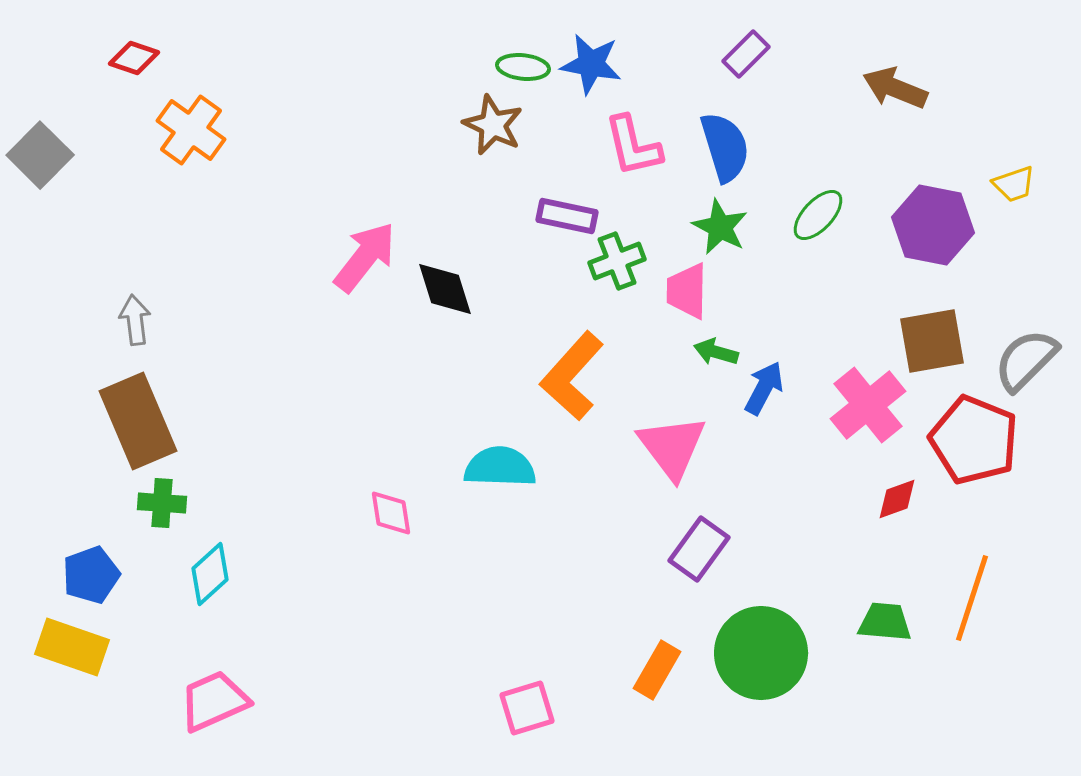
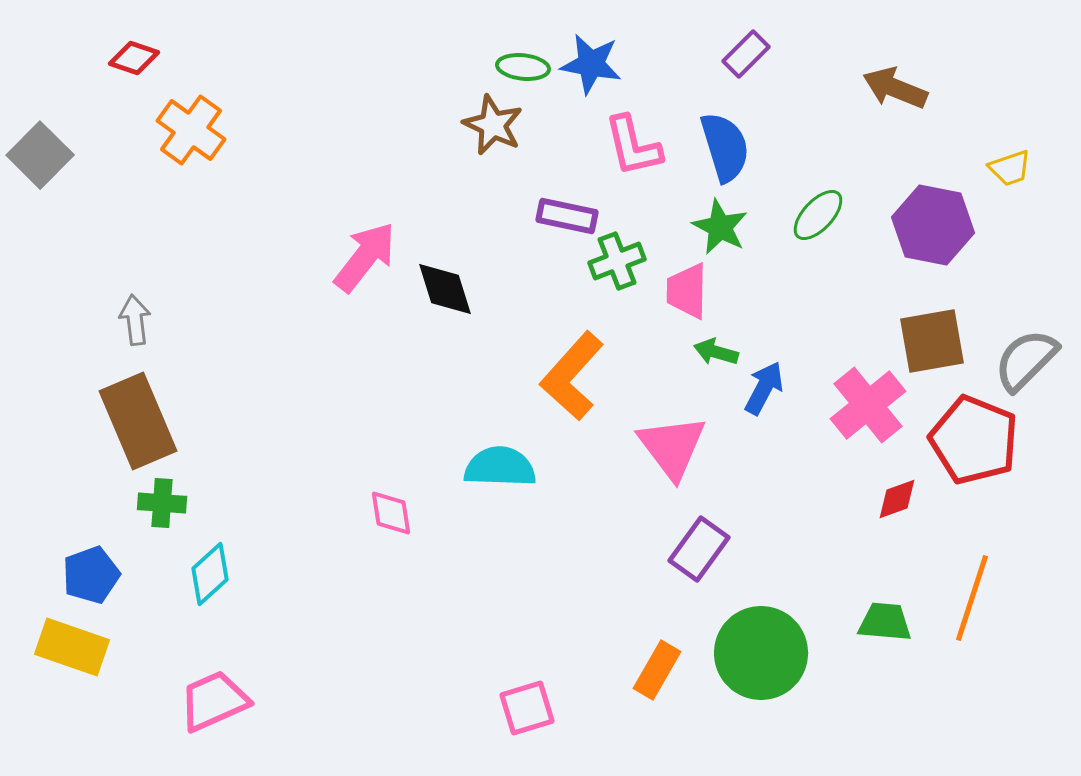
yellow trapezoid at (1014, 184): moved 4 px left, 16 px up
